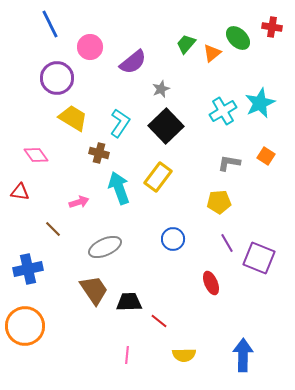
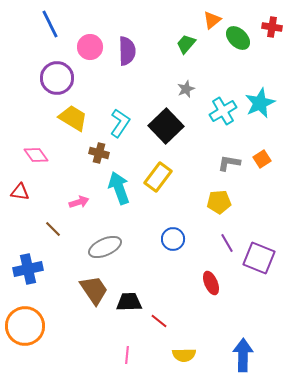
orange triangle: moved 33 px up
purple semicircle: moved 6 px left, 11 px up; rotated 52 degrees counterclockwise
gray star: moved 25 px right
orange square: moved 4 px left, 3 px down; rotated 24 degrees clockwise
